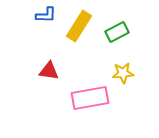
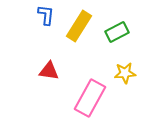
blue L-shape: rotated 85 degrees counterclockwise
yellow star: moved 2 px right
pink rectangle: rotated 51 degrees counterclockwise
